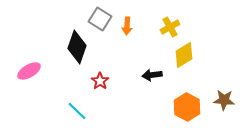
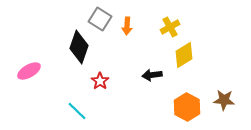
black diamond: moved 2 px right
